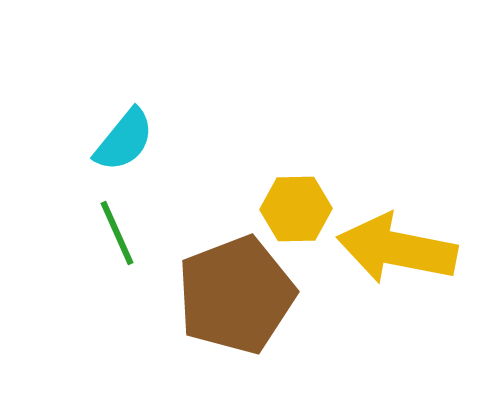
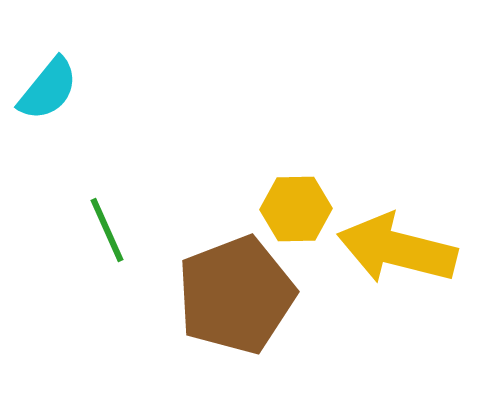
cyan semicircle: moved 76 px left, 51 px up
green line: moved 10 px left, 3 px up
yellow arrow: rotated 3 degrees clockwise
